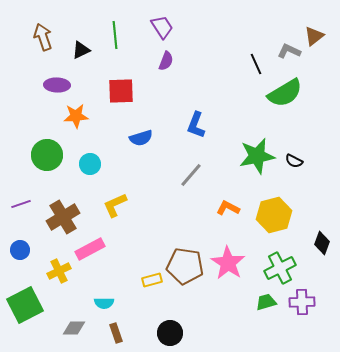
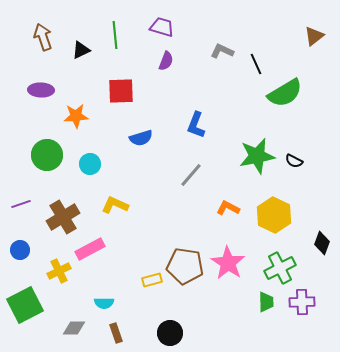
purple trapezoid: rotated 40 degrees counterclockwise
gray L-shape: moved 67 px left
purple ellipse: moved 16 px left, 5 px down
yellow L-shape: rotated 48 degrees clockwise
yellow hexagon: rotated 20 degrees counterclockwise
green trapezoid: rotated 105 degrees clockwise
